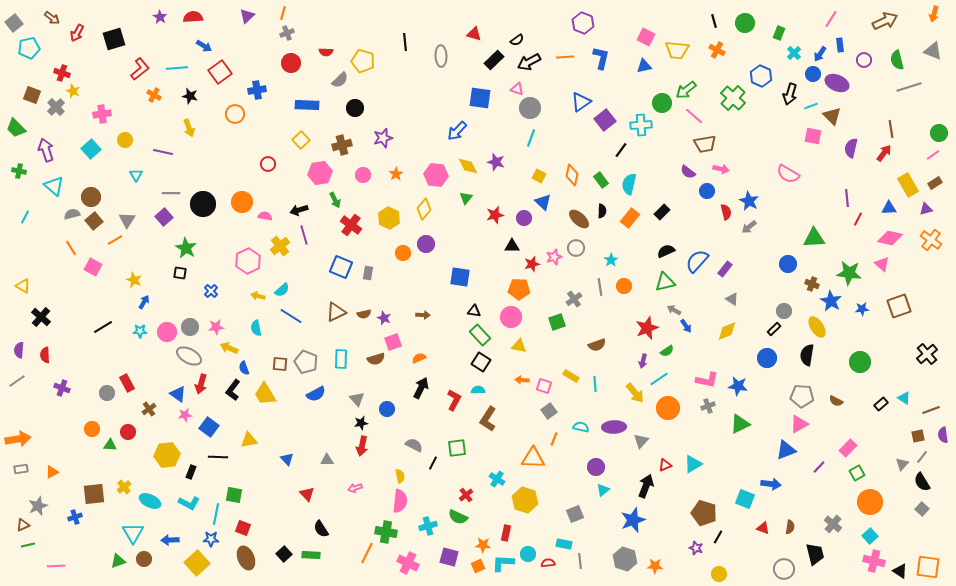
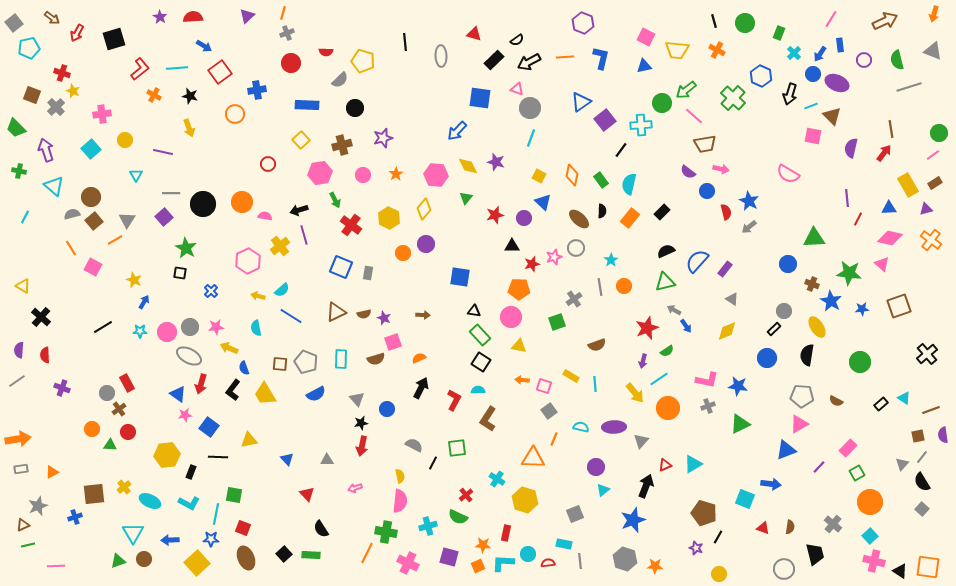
brown cross at (149, 409): moved 30 px left
